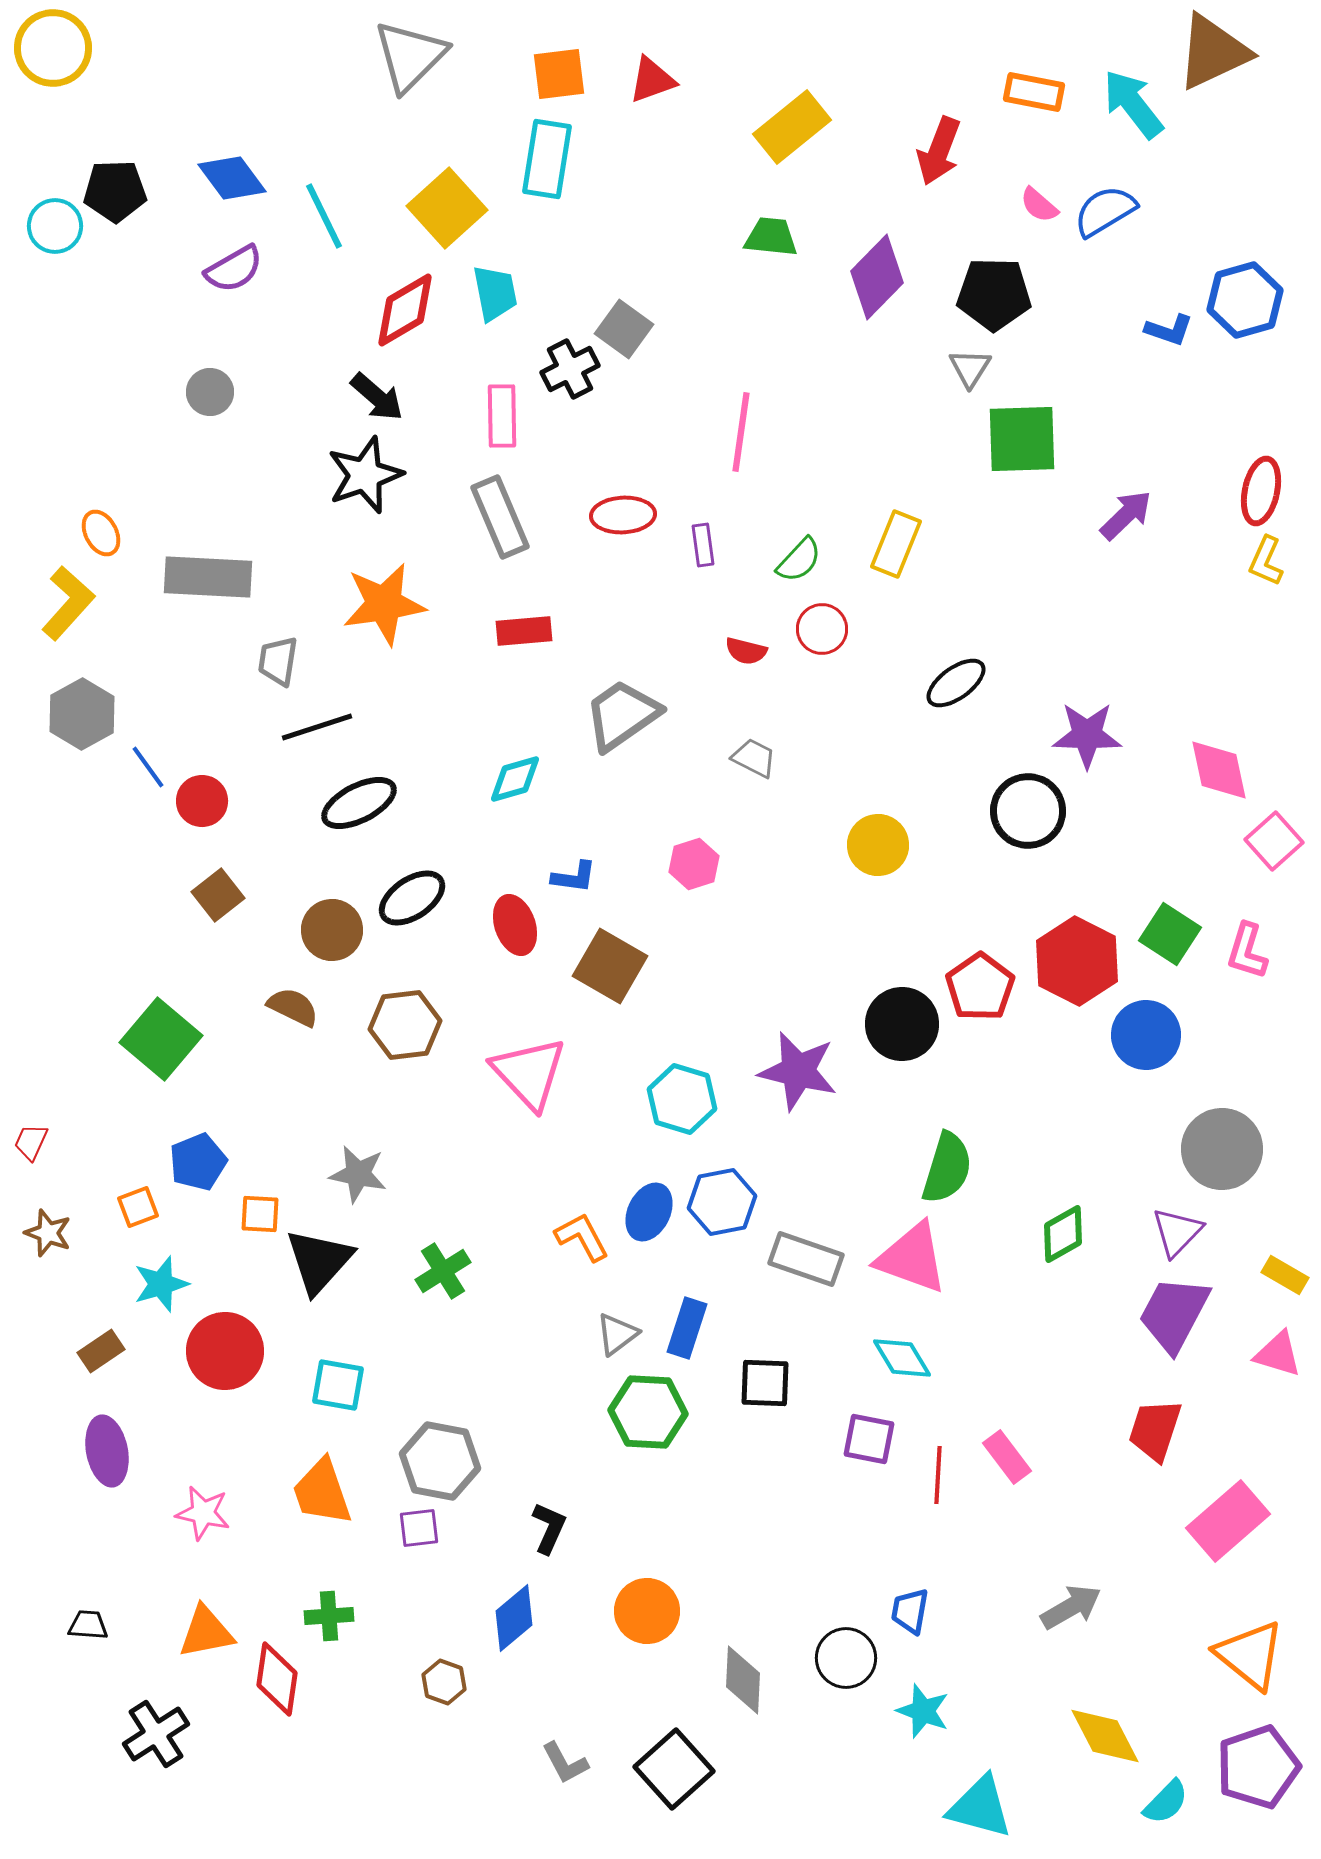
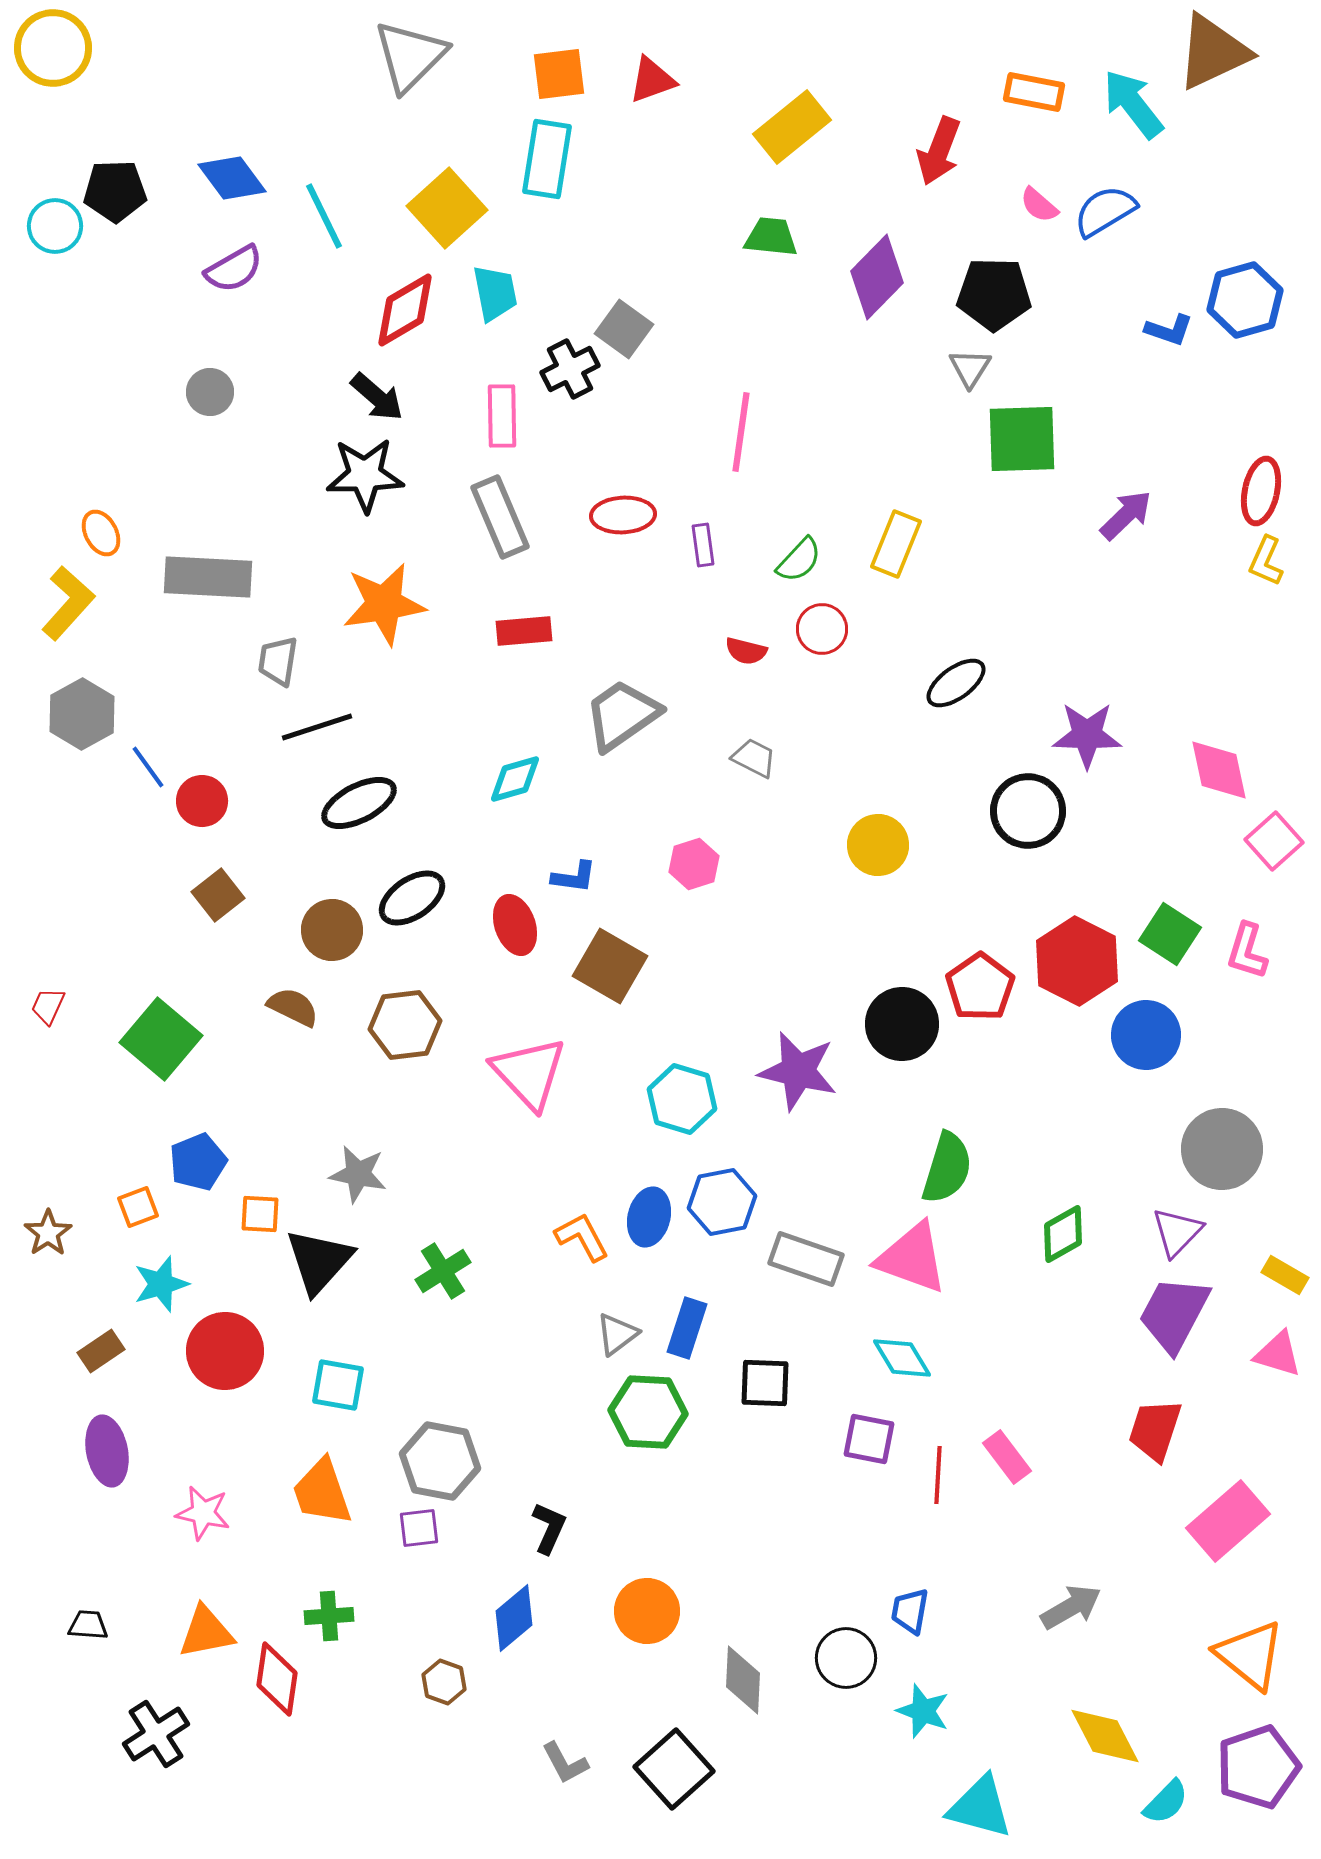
black star at (365, 475): rotated 18 degrees clockwise
red trapezoid at (31, 1142): moved 17 px right, 136 px up
blue ellipse at (649, 1212): moved 5 px down; rotated 12 degrees counterclockwise
brown star at (48, 1233): rotated 18 degrees clockwise
